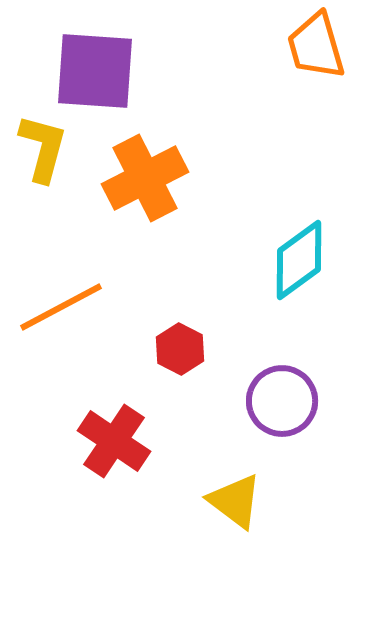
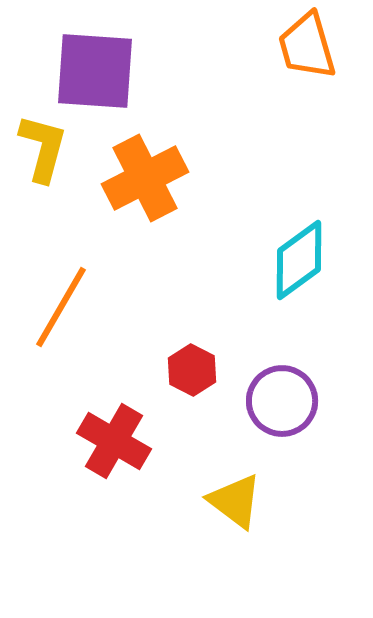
orange trapezoid: moved 9 px left
orange line: rotated 32 degrees counterclockwise
red hexagon: moved 12 px right, 21 px down
red cross: rotated 4 degrees counterclockwise
